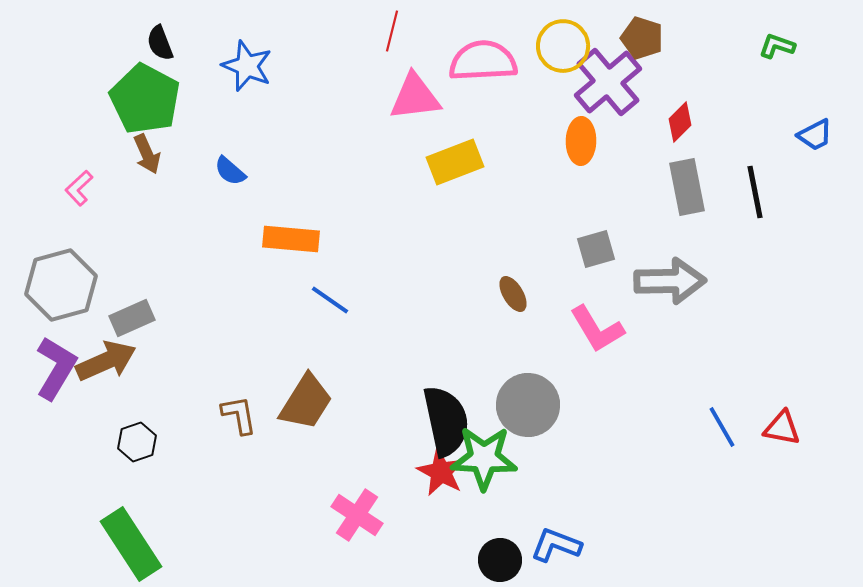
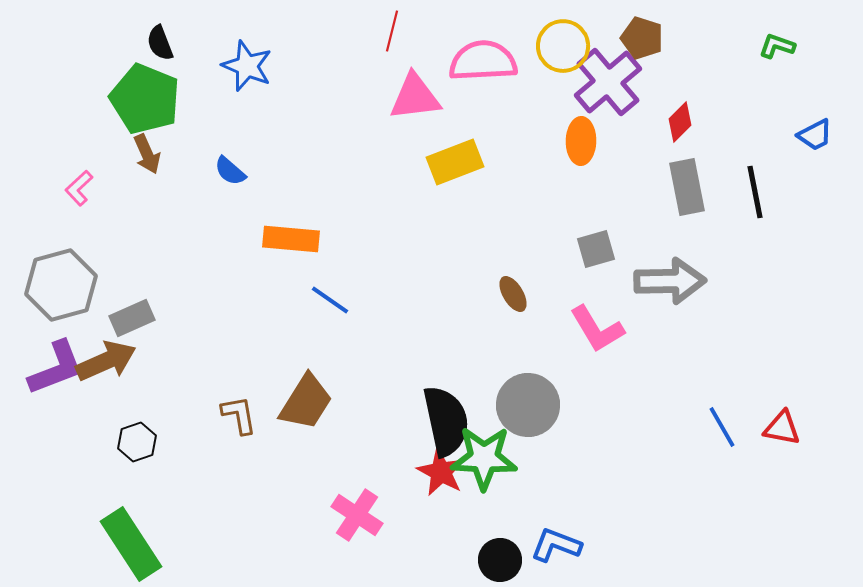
green pentagon at (145, 99): rotated 6 degrees counterclockwise
purple L-shape at (56, 368): rotated 38 degrees clockwise
